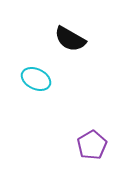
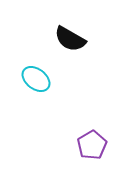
cyan ellipse: rotated 12 degrees clockwise
